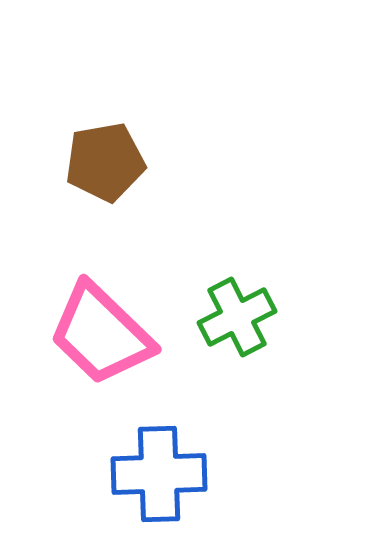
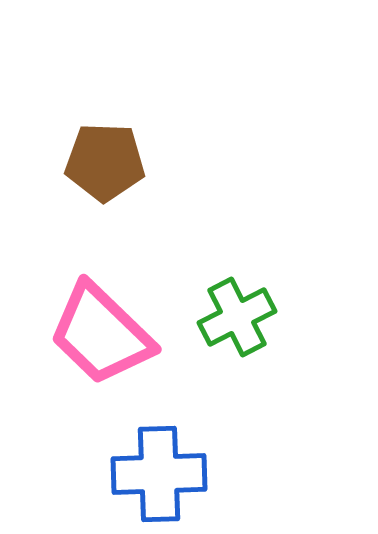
brown pentagon: rotated 12 degrees clockwise
